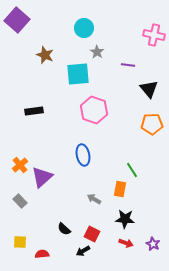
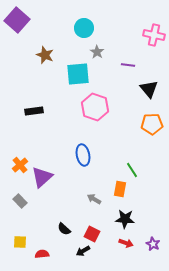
pink hexagon: moved 1 px right, 3 px up
